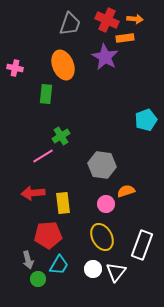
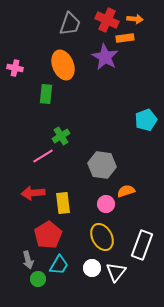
red pentagon: rotated 28 degrees counterclockwise
white circle: moved 1 px left, 1 px up
